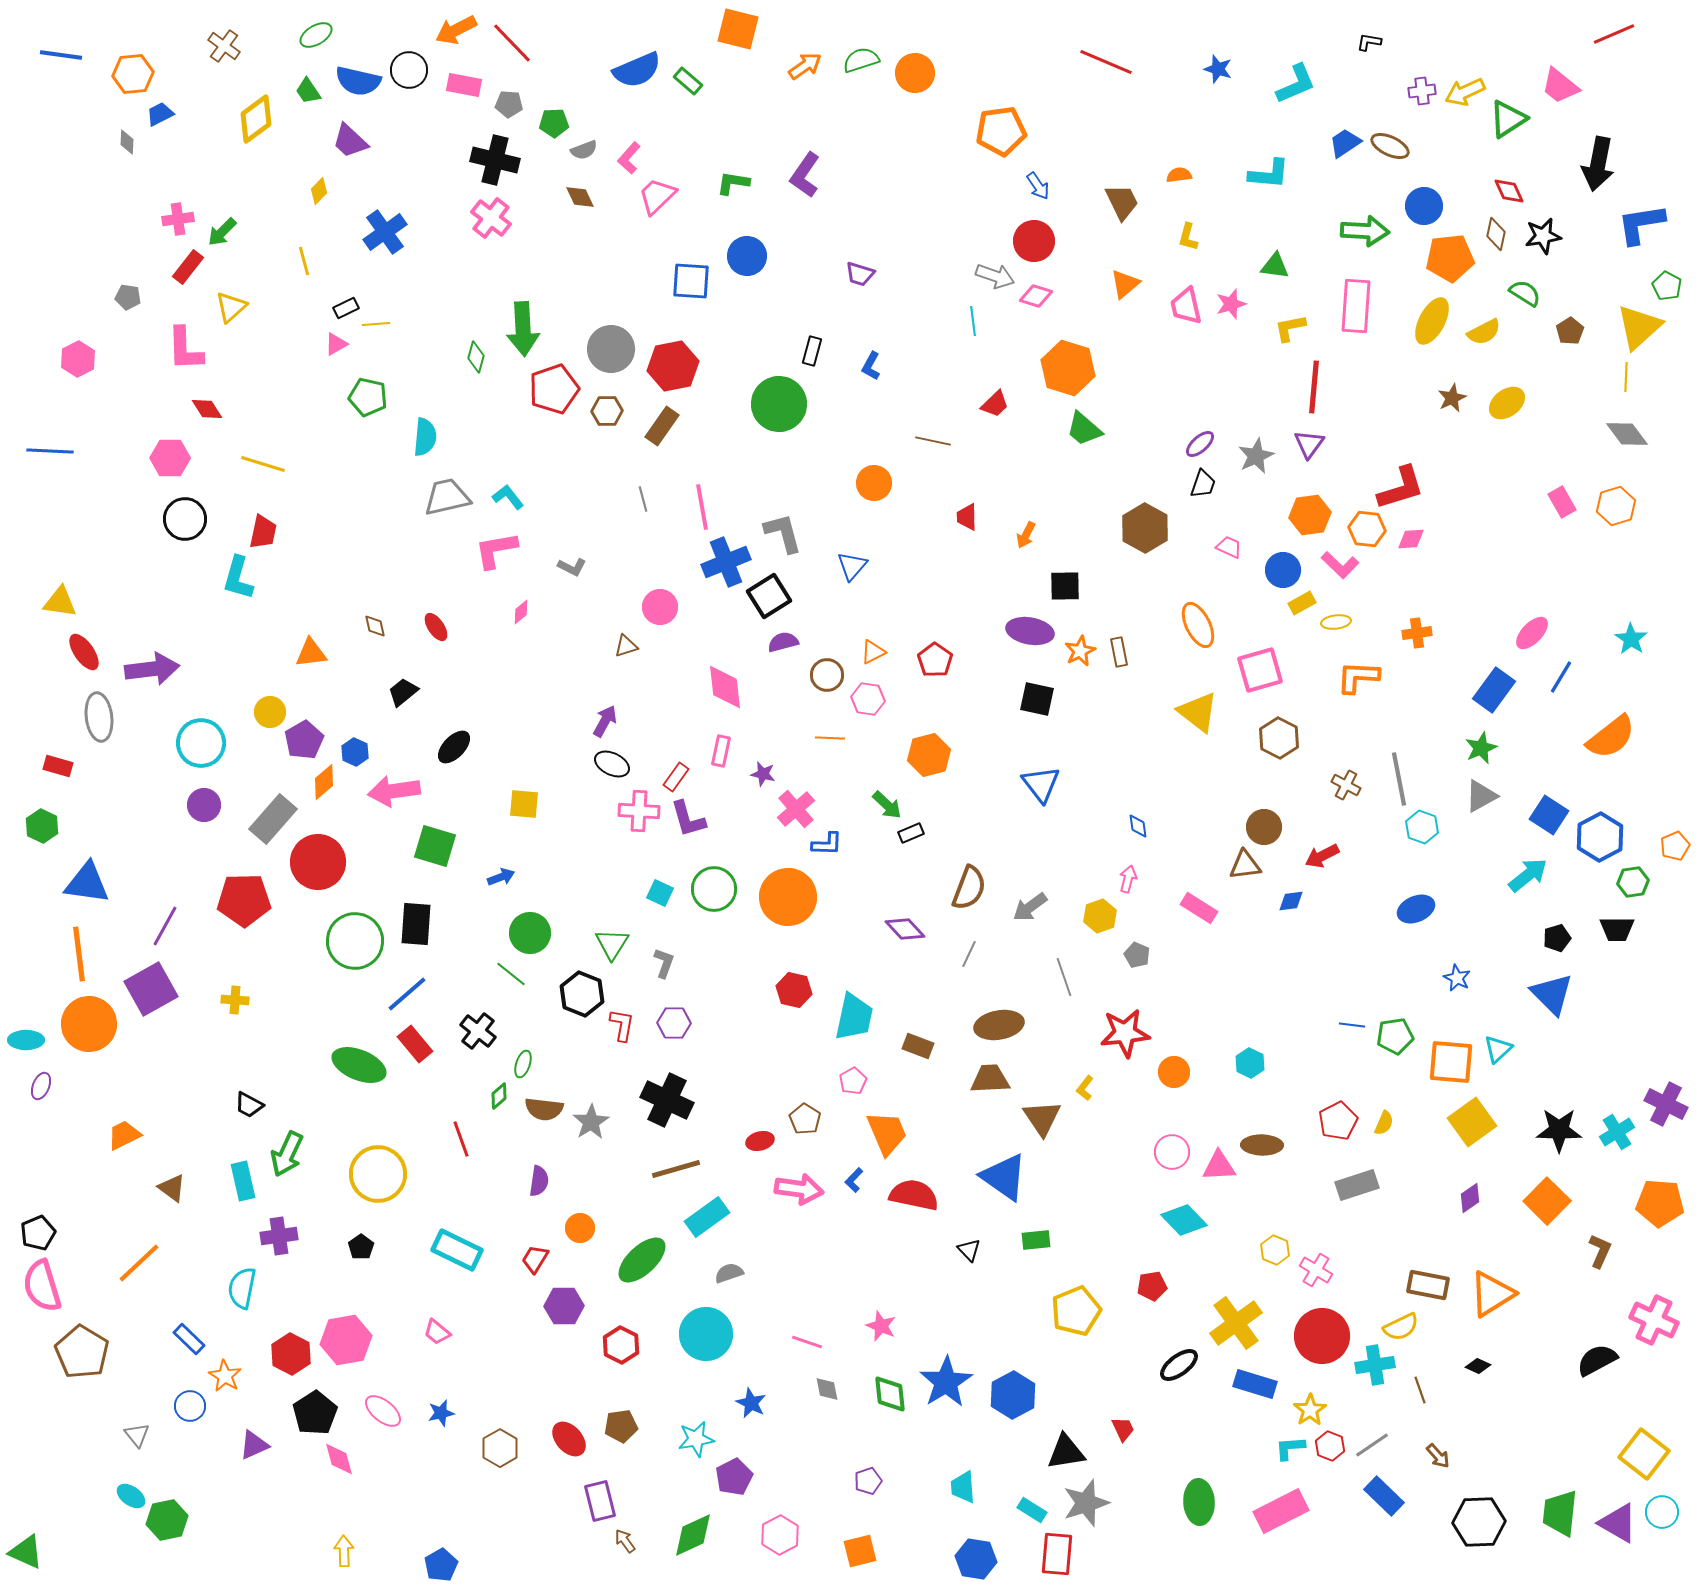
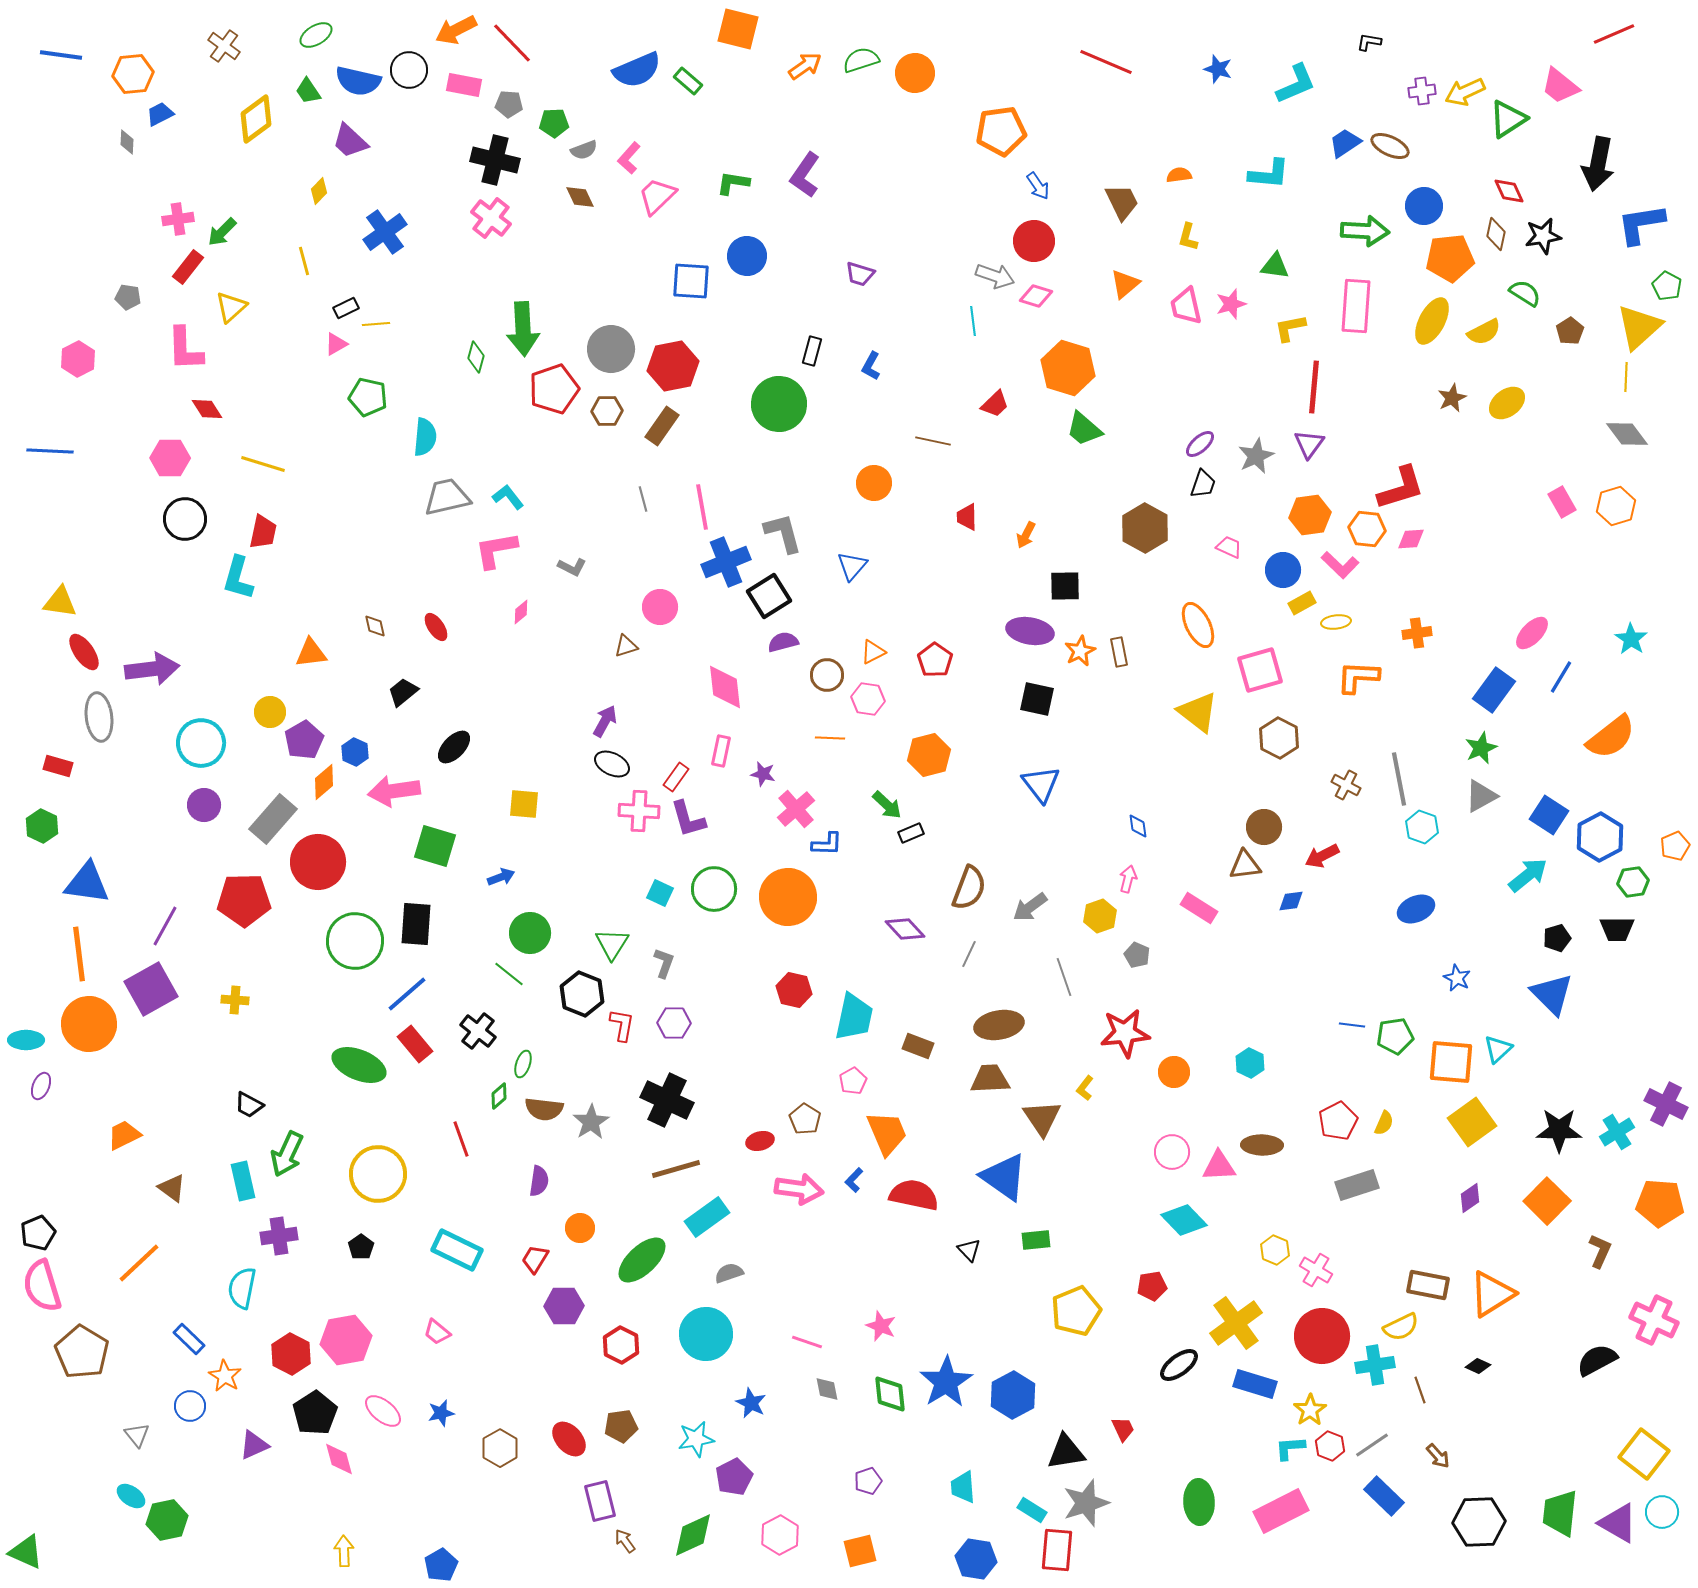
green line at (511, 974): moved 2 px left
red rectangle at (1057, 1554): moved 4 px up
